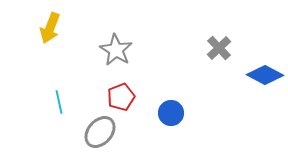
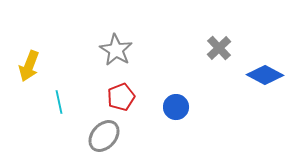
yellow arrow: moved 21 px left, 38 px down
blue circle: moved 5 px right, 6 px up
gray ellipse: moved 4 px right, 4 px down
